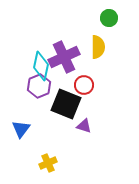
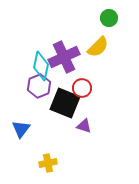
yellow semicircle: rotated 45 degrees clockwise
red circle: moved 2 px left, 3 px down
black square: moved 1 px left, 1 px up
yellow cross: rotated 12 degrees clockwise
